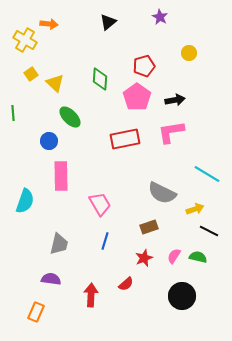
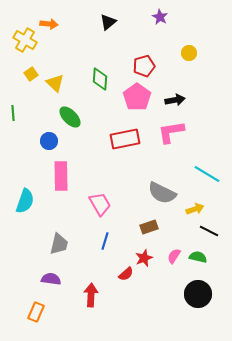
red semicircle: moved 10 px up
black circle: moved 16 px right, 2 px up
